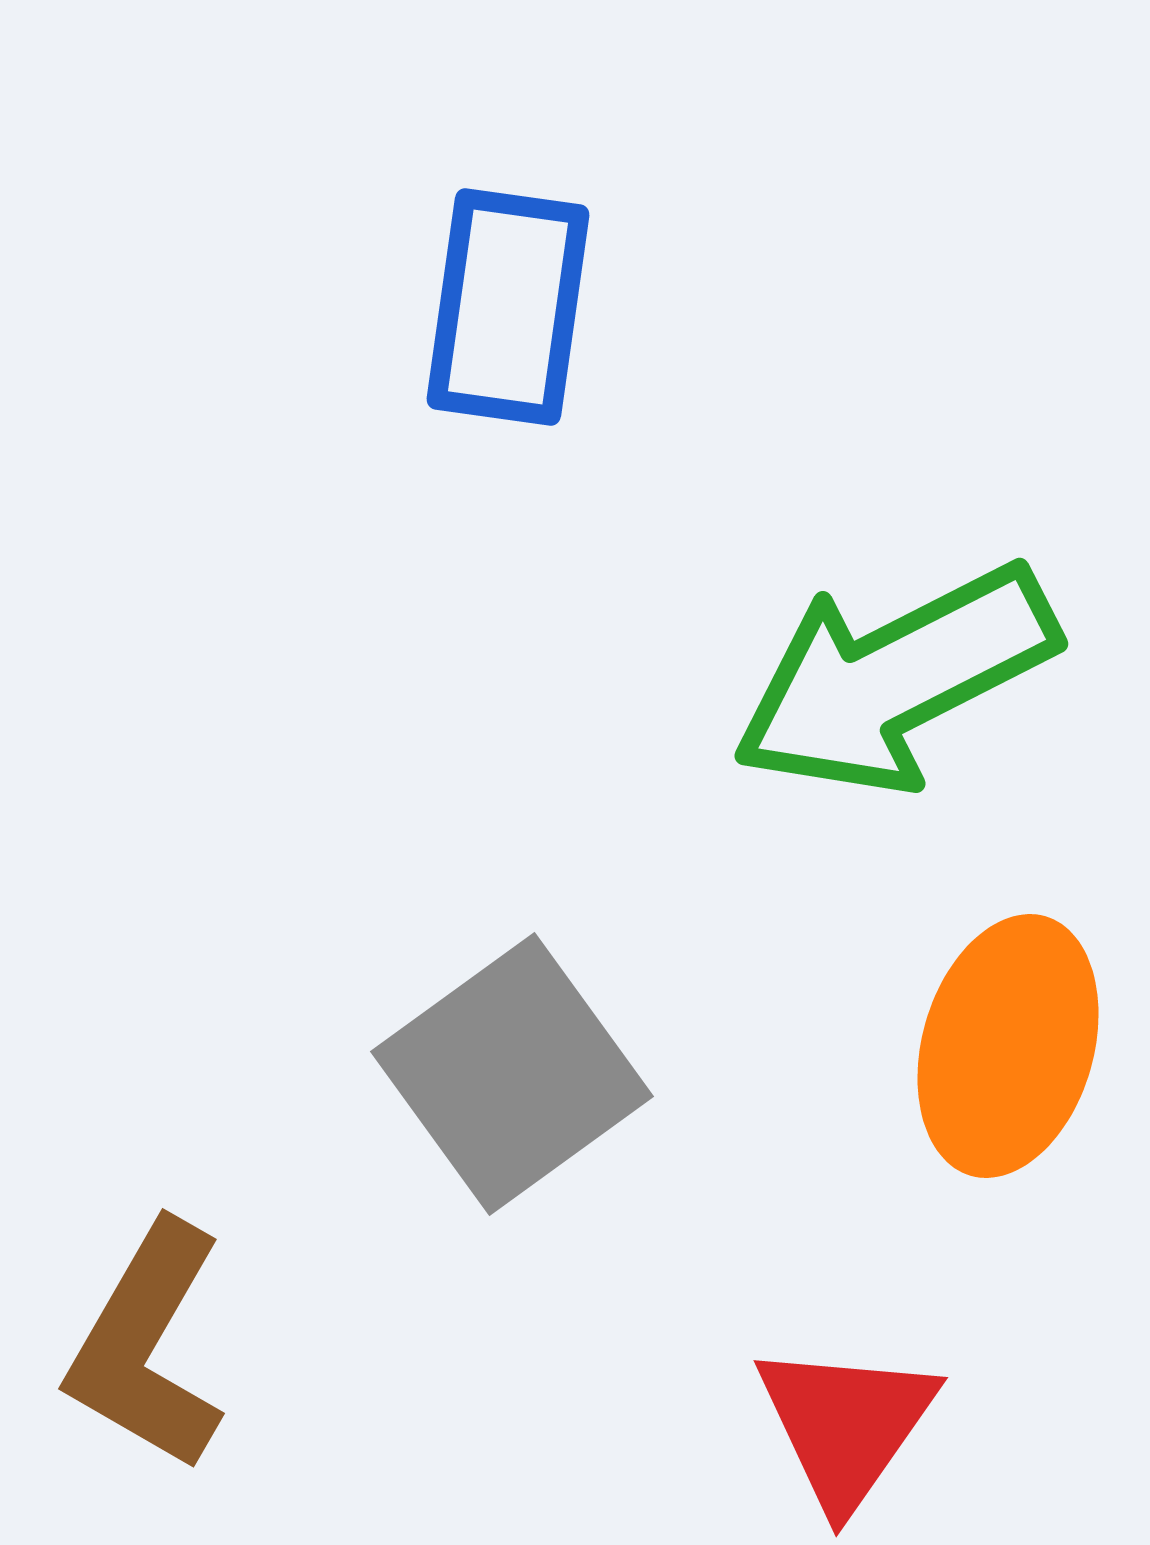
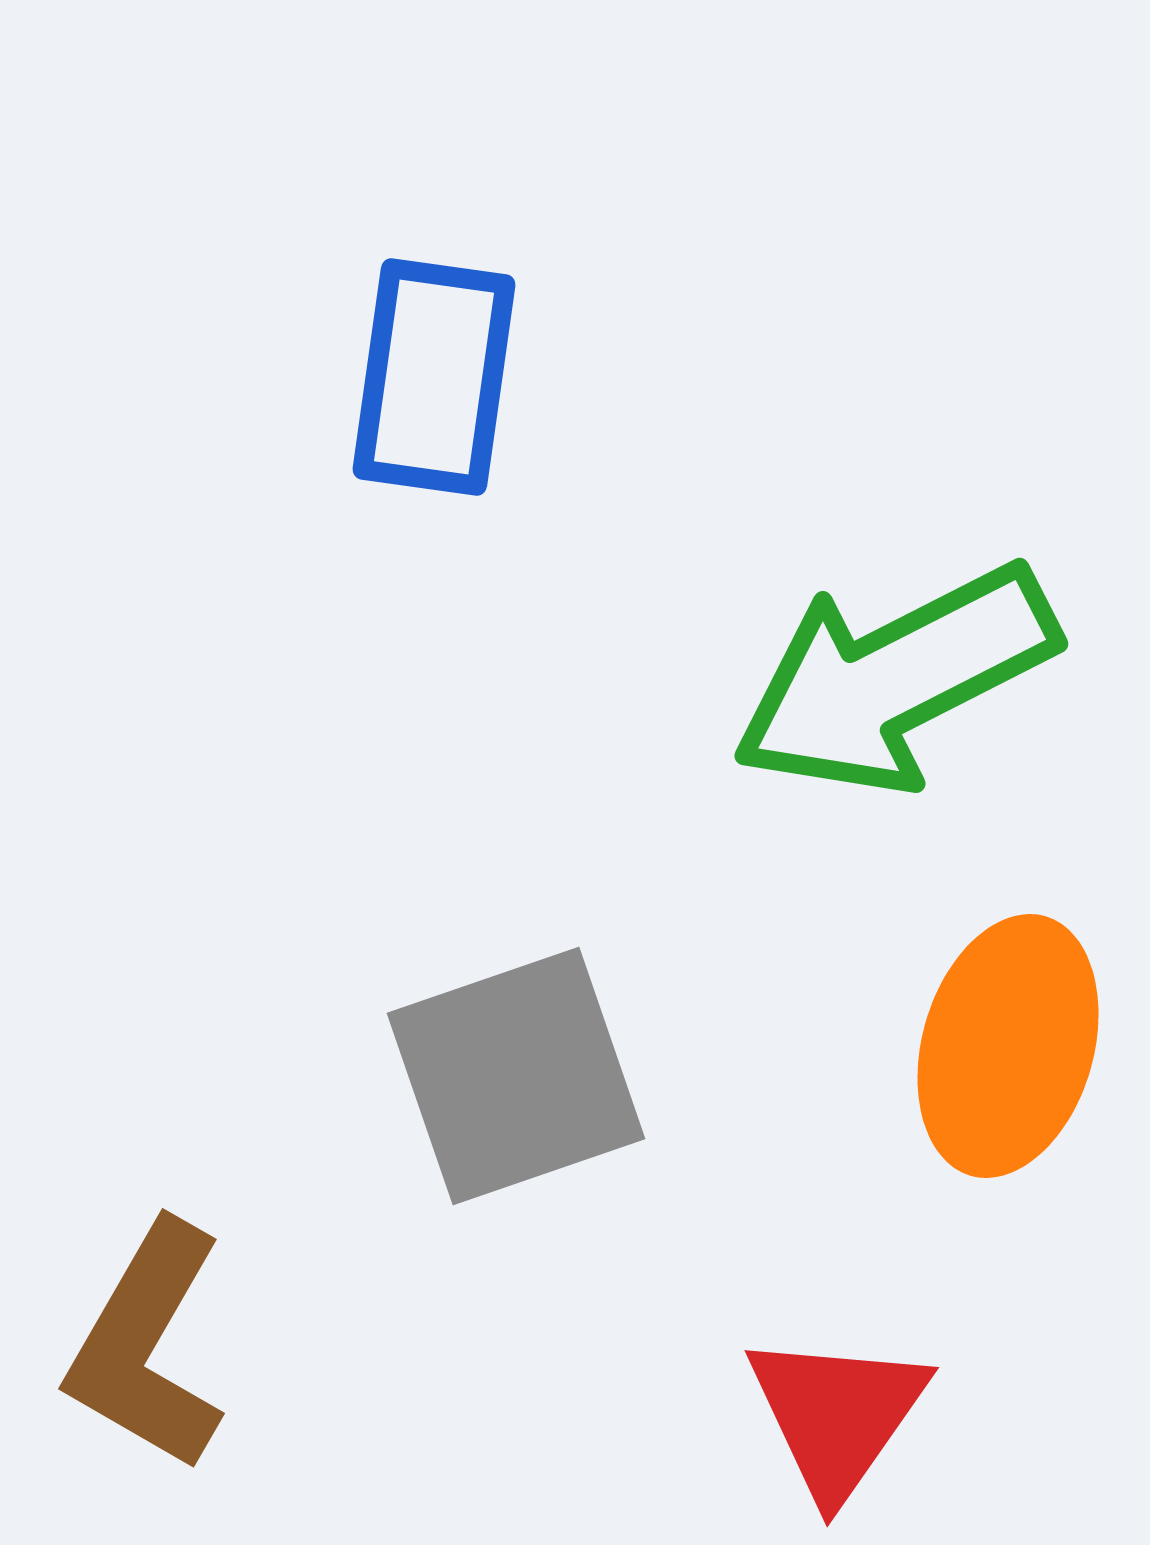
blue rectangle: moved 74 px left, 70 px down
gray square: moved 4 px right, 2 px down; rotated 17 degrees clockwise
red triangle: moved 9 px left, 10 px up
